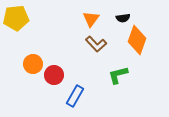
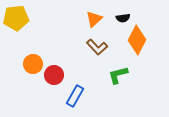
orange triangle: moved 3 px right; rotated 12 degrees clockwise
orange diamond: rotated 8 degrees clockwise
brown L-shape: moved 1 px right, 3 px down
